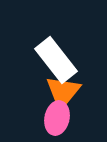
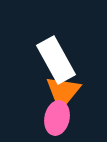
white rectangle: rotated 9 degrees clockwise
